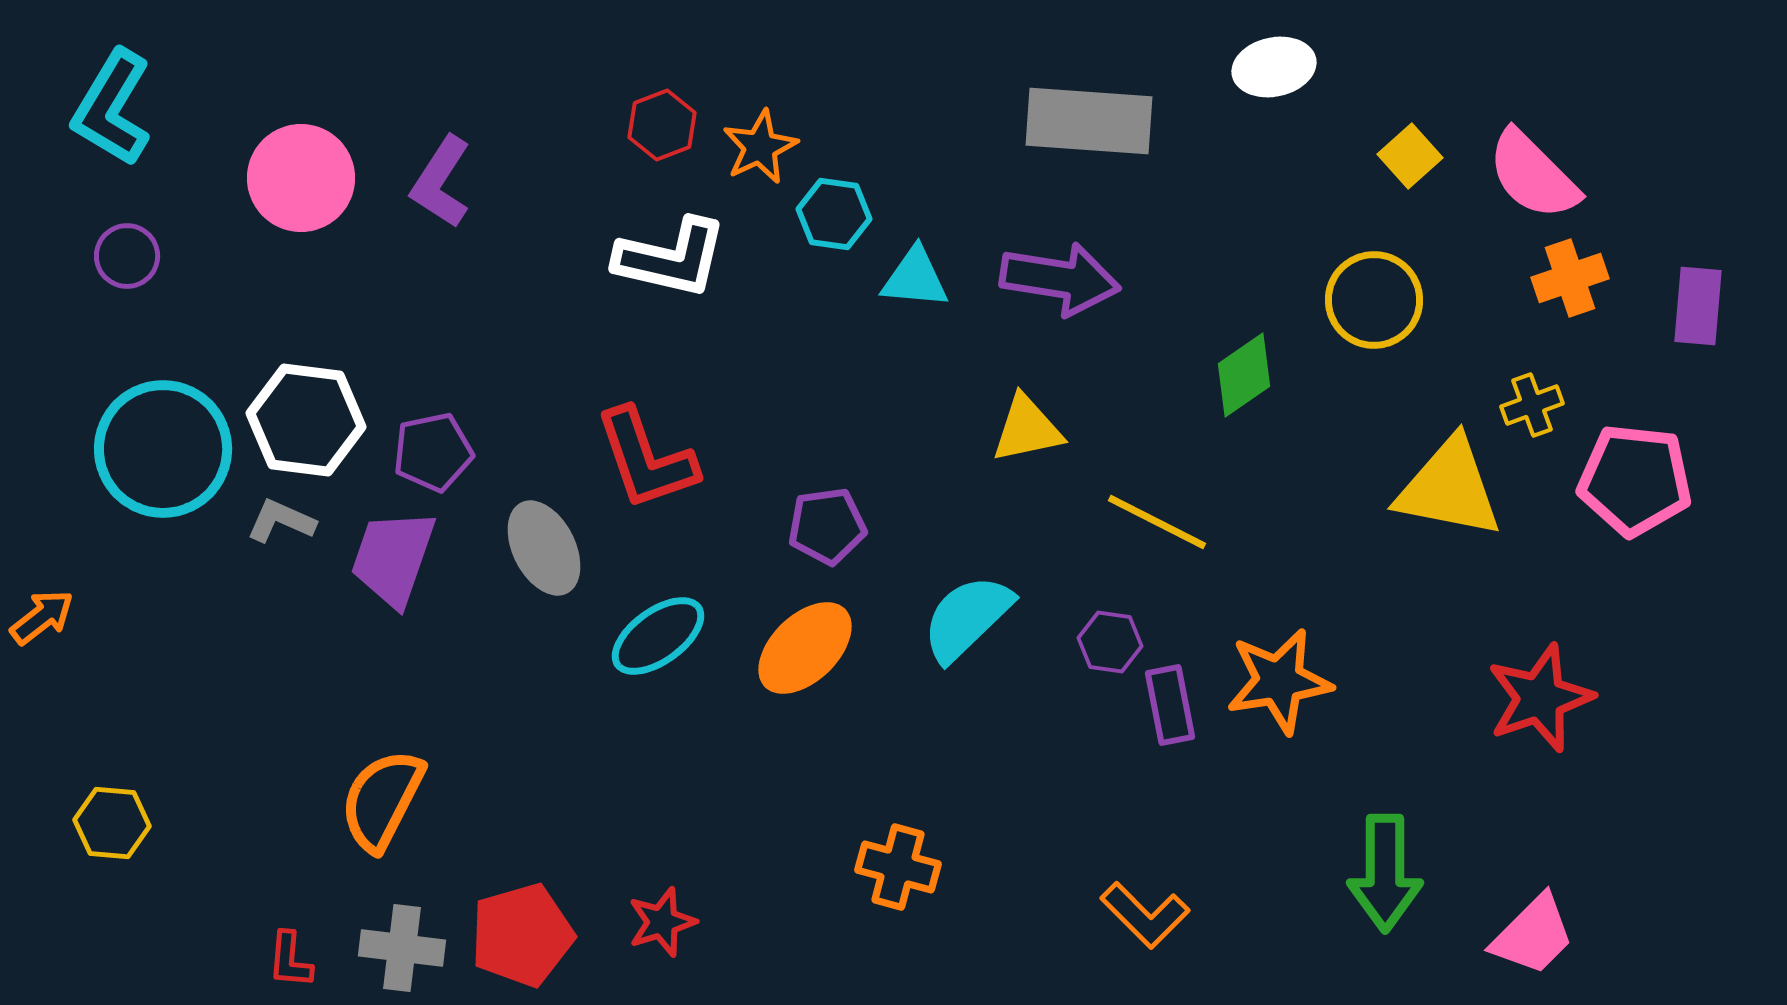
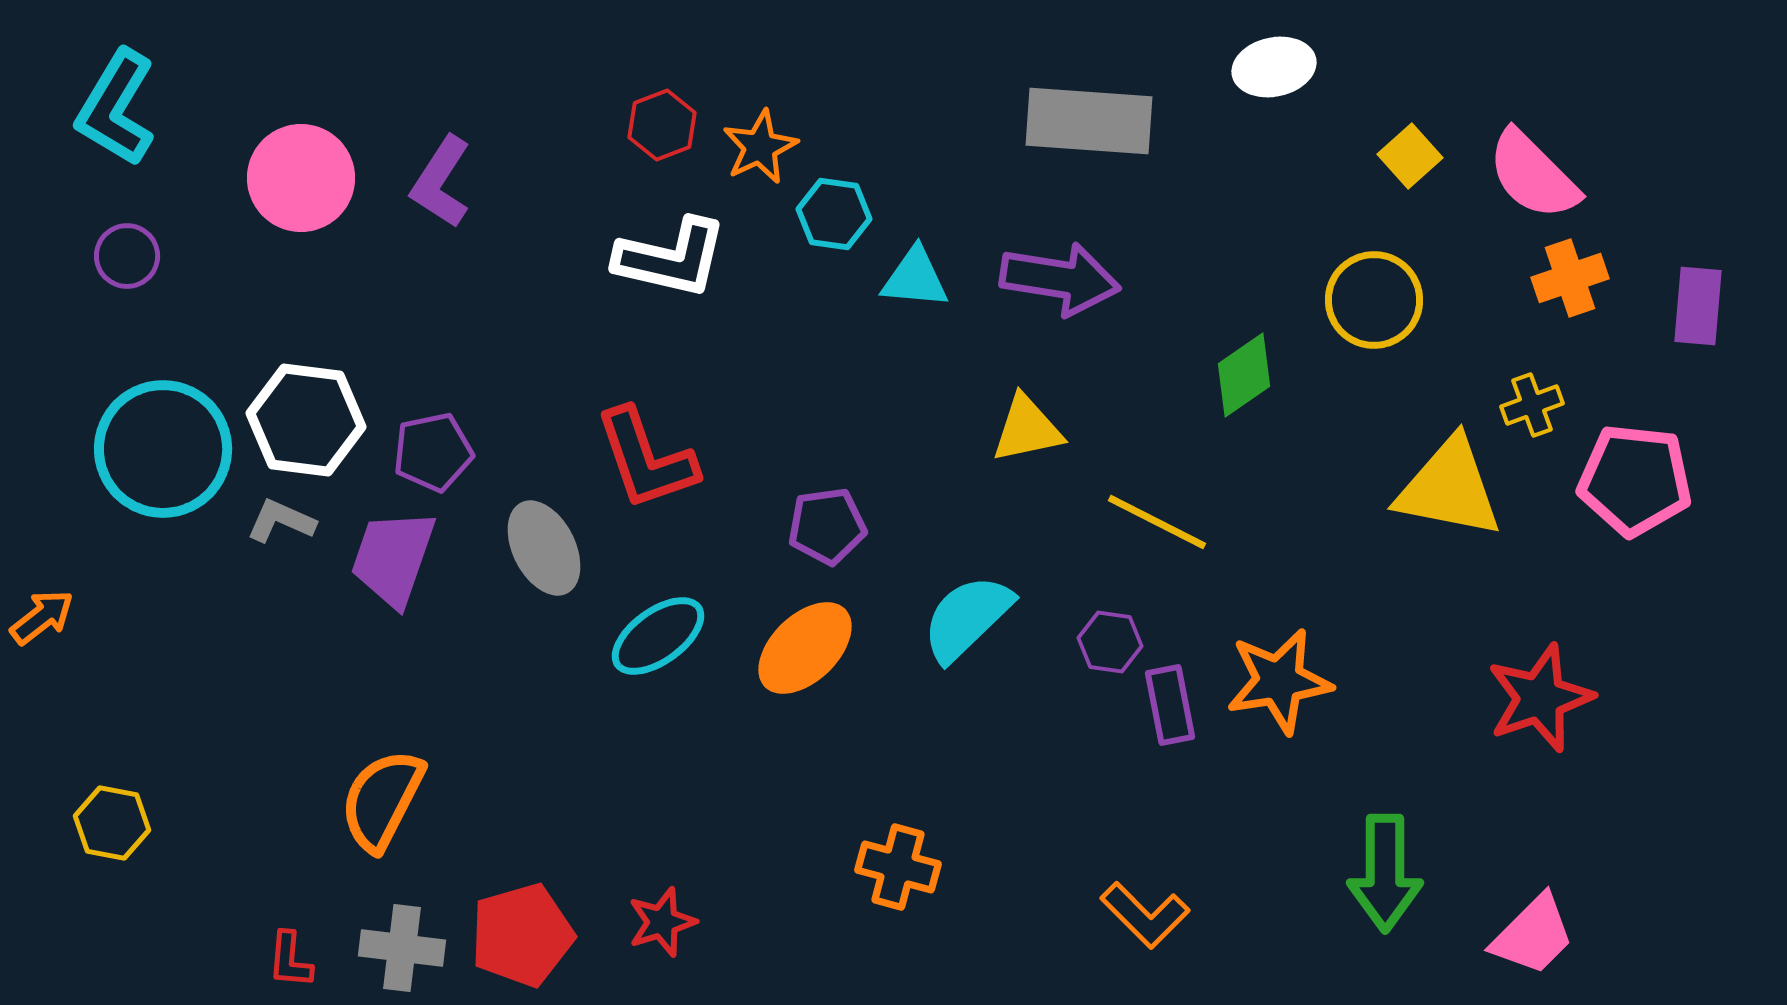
cyan L-shape at (112, 108): moved 4 px right
yellow hexagon at (112, 823): rotated 6 degrees clockwise
